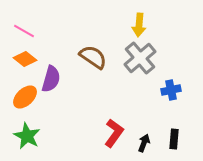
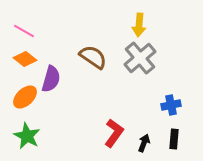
blue cross: moved 15 px down
